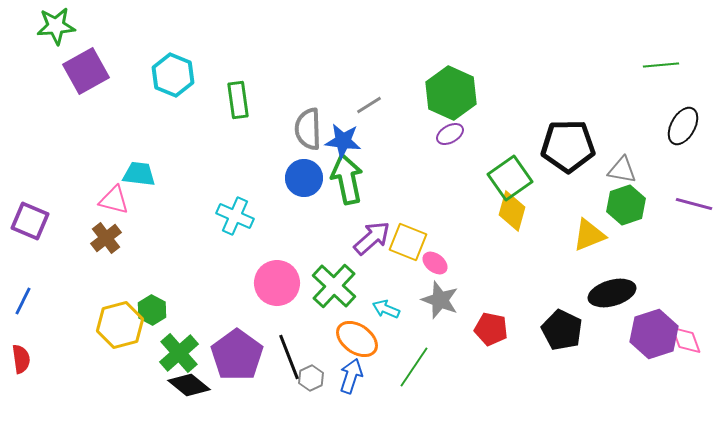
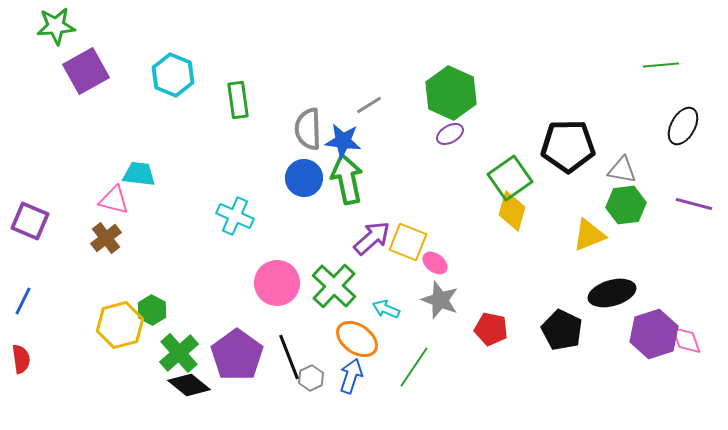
green hexagon at (626, 205): rotated 12 degrees clockwise
